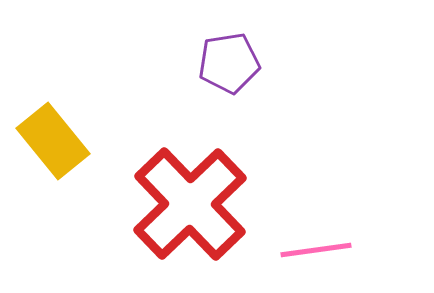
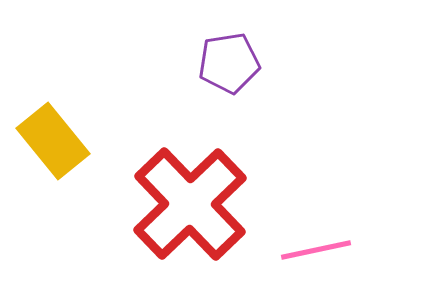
pink line: rotated 4 degrees counterclockwise
